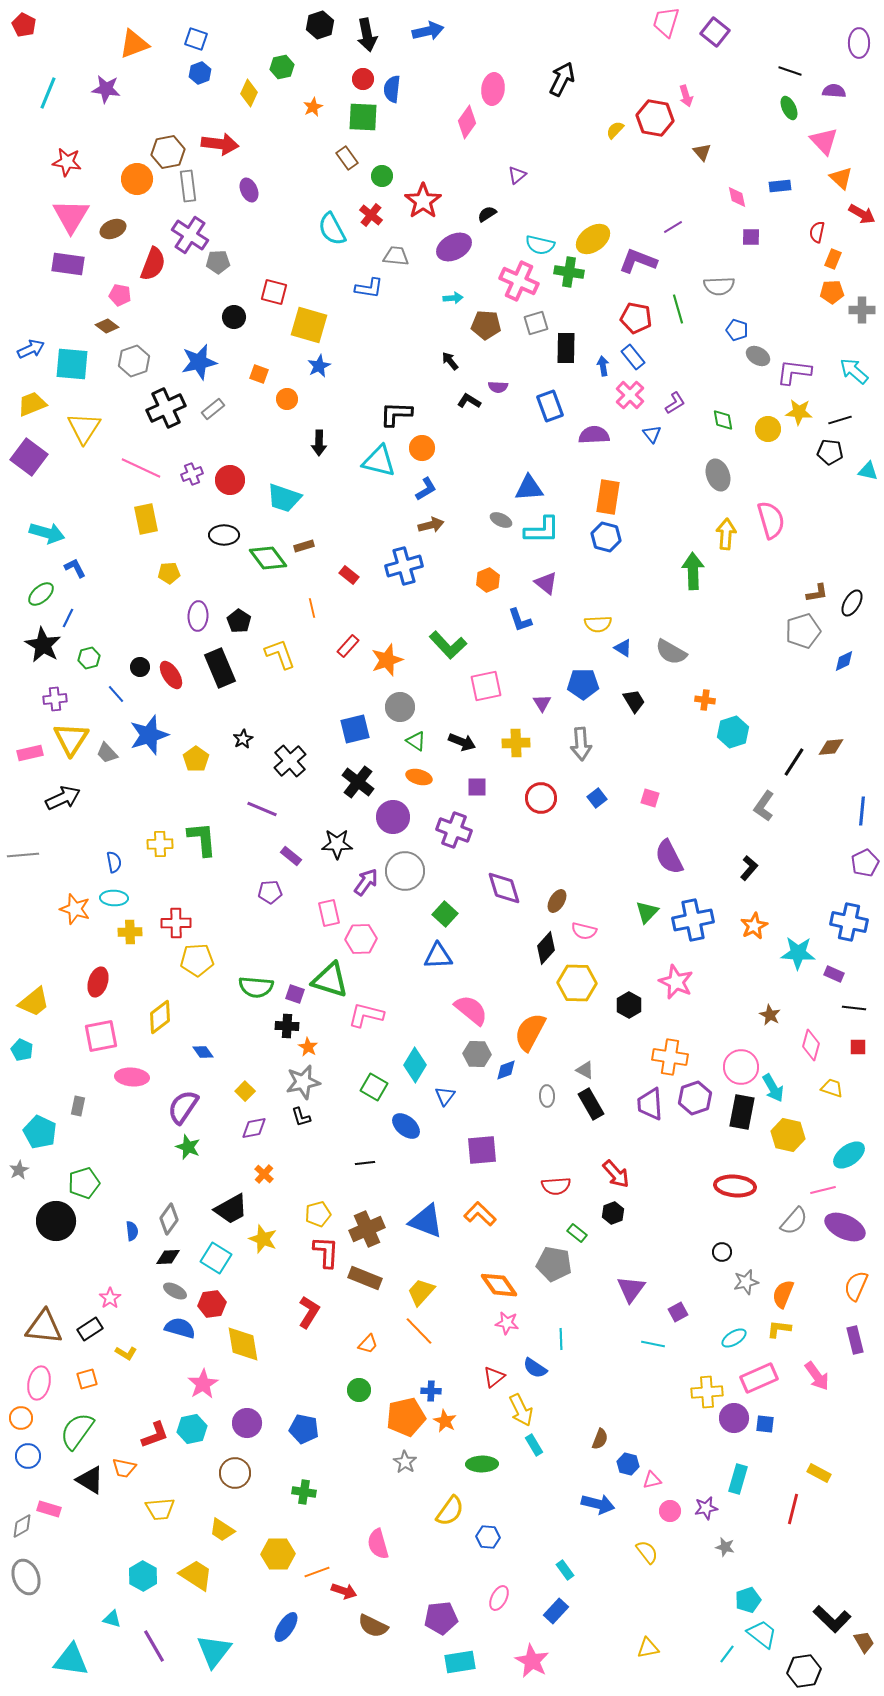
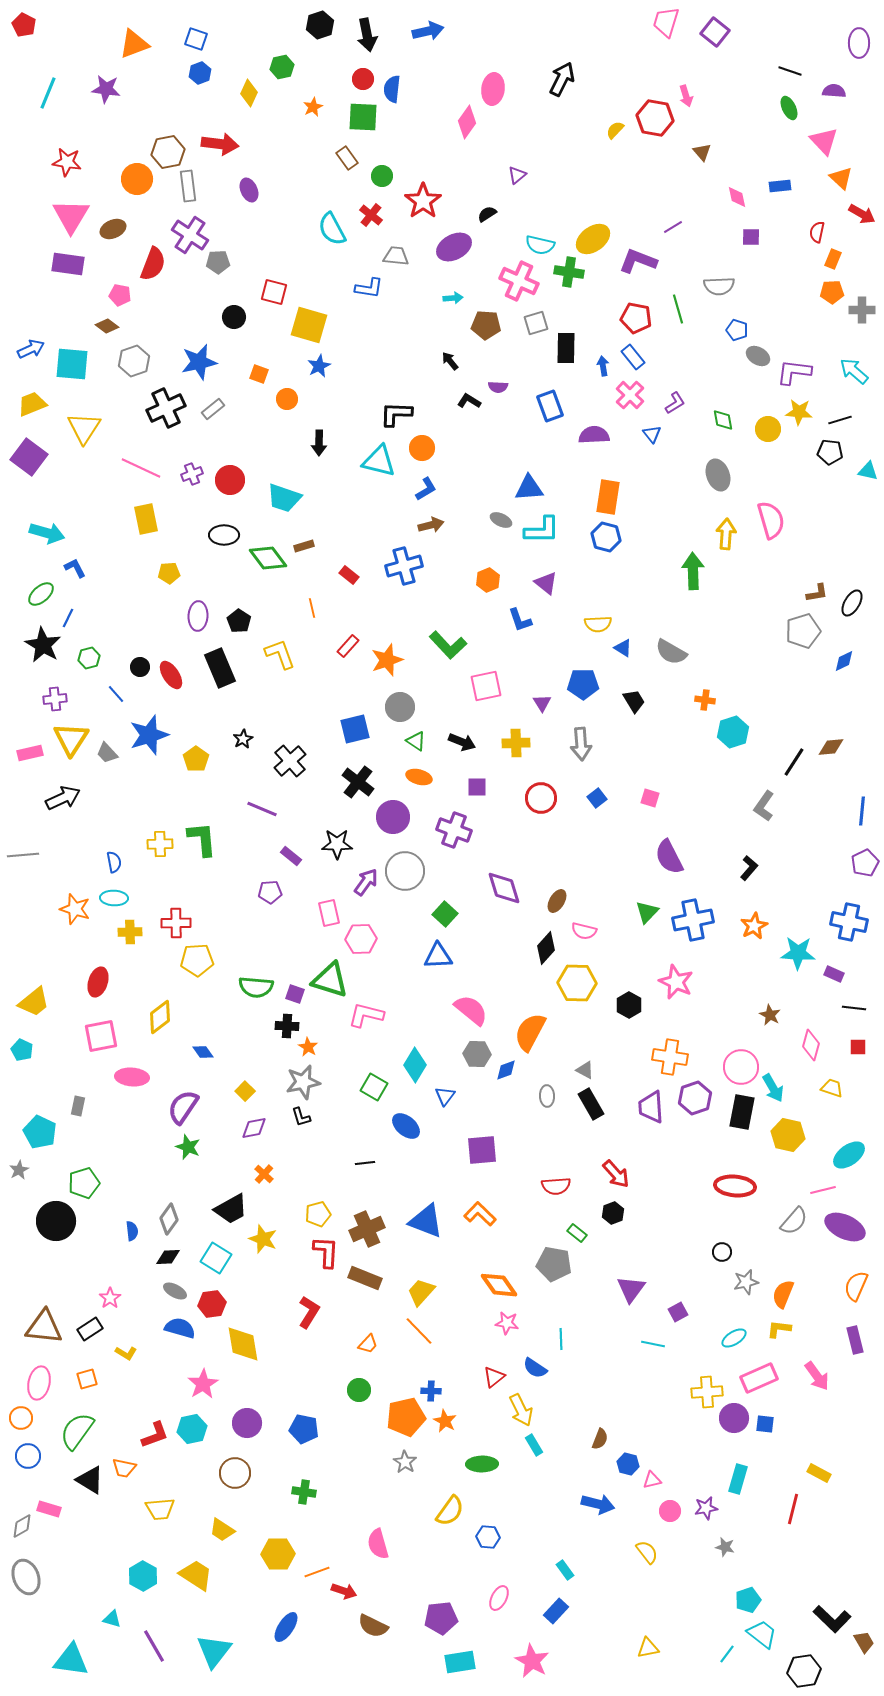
purple trapezoid at (650, 1104): moved 1 px right, 3 px down
